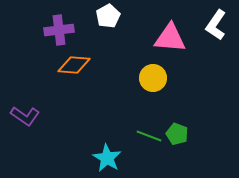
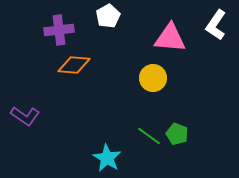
green line: rotated 15 degrees clockwise
